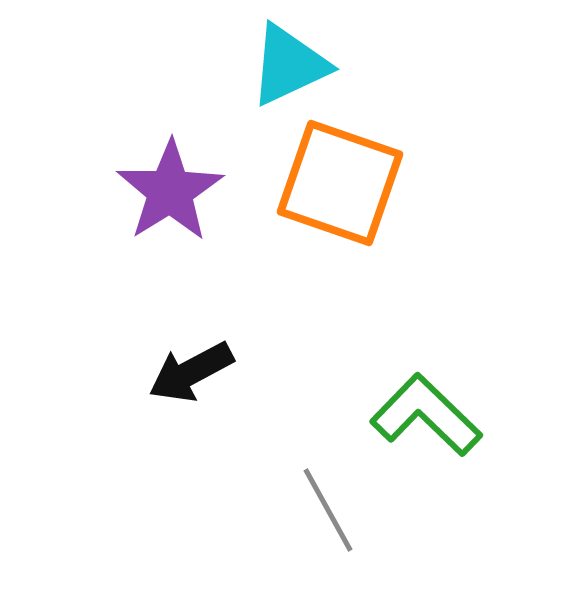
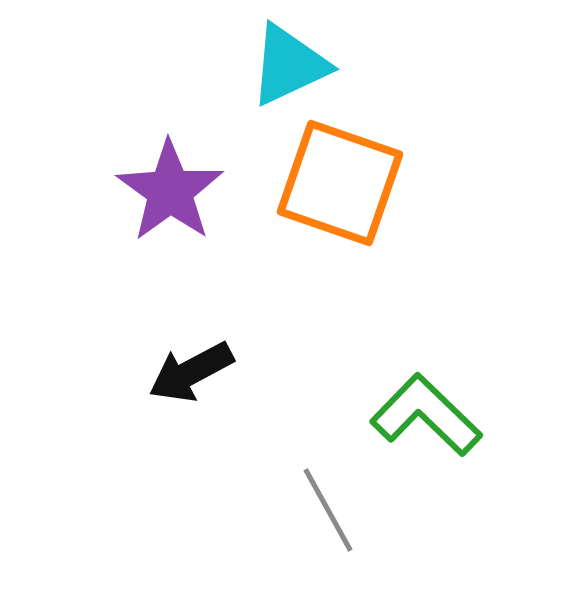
purple star: rotated 4 degrees counterclockwise
